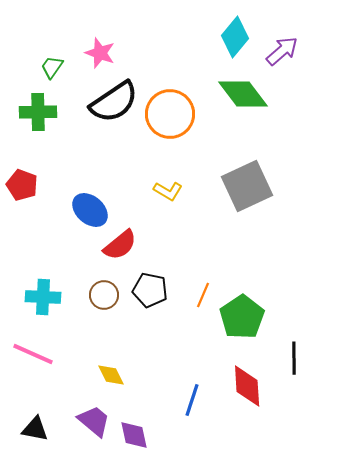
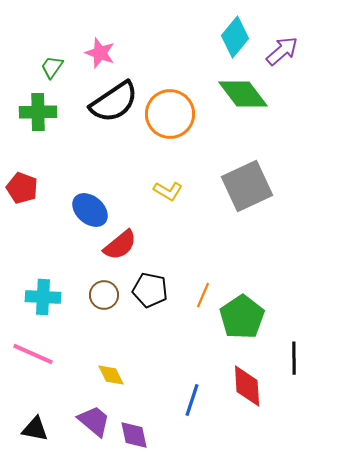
red pentagon: moved 3 px down
